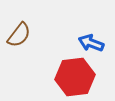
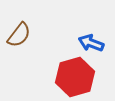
red hexagon: rotated 9 degrees counterclockwise
